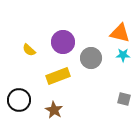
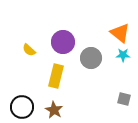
orange triangle: rotated 25 degrees clockwise
yellow rectangle: moved 2 px left; rotated 55 degrees counterclockwise
black circle: moved 3 px right, 7 px down
